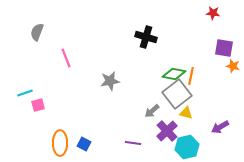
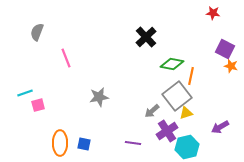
black cross: rotated 30 degrees clockwise
purple square: moved 1 px right, 1 px down; rotated 18 degrees clockwise
orange star: moved 2 px left
green diamond: moved 2 px left, 10 px up
gray star: moved 11 px left, 16 px down
gray square: moved 2 px down
yellow triangle: rotated 32 degrees counterclockwise
purple cross: rotated 10 degrees clockwise
blue square: rotated 16 degrees counterclockwise
